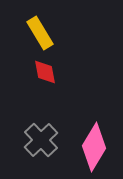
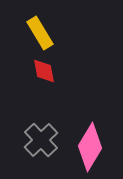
red diamond: moved 1 px left, 1 px up
pink diamond: moved 4 px left
